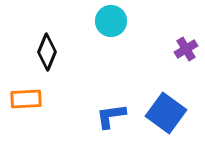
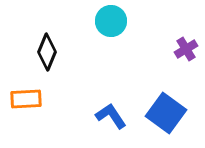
blue L-shape: rotated 64 degrees clockwise
